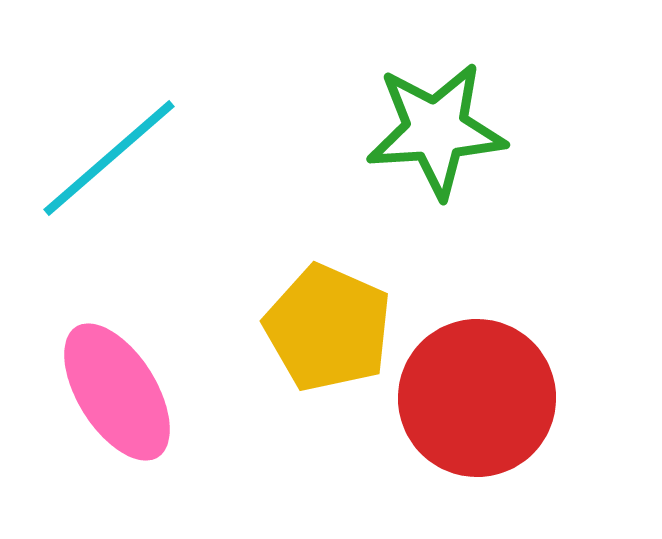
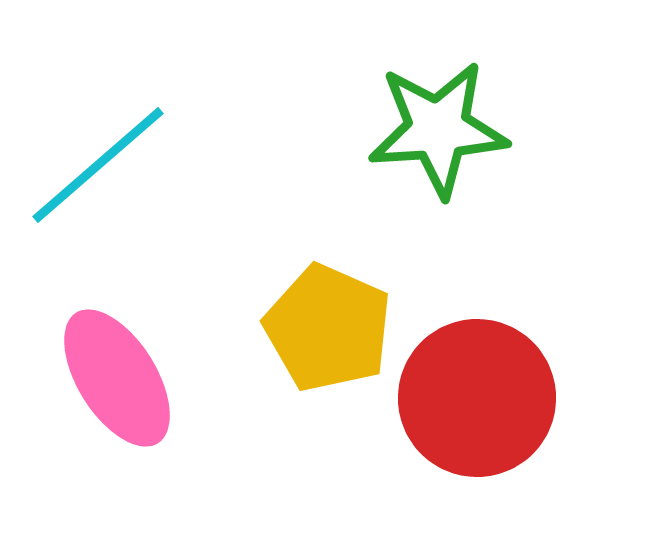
green star: moved 2 px right, 1 px up
cyan line: moved 11 px left, 7 px down
pink ellipse: moved 14 px up
